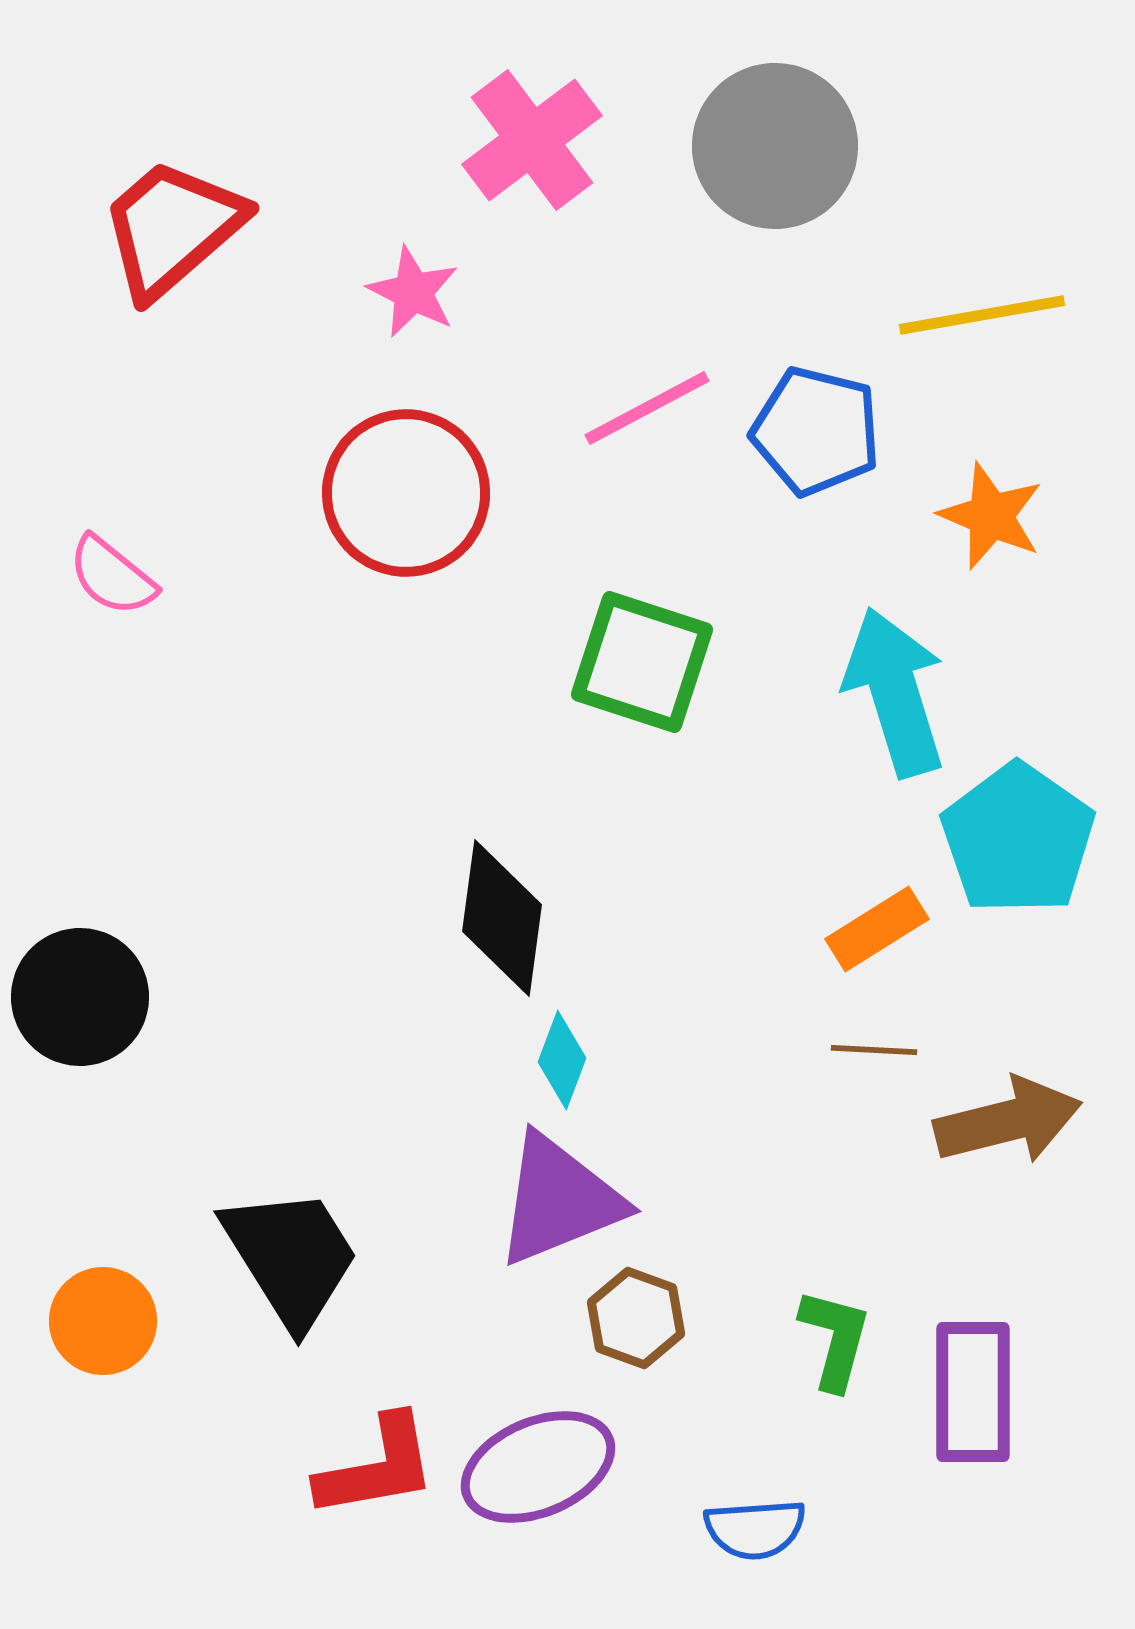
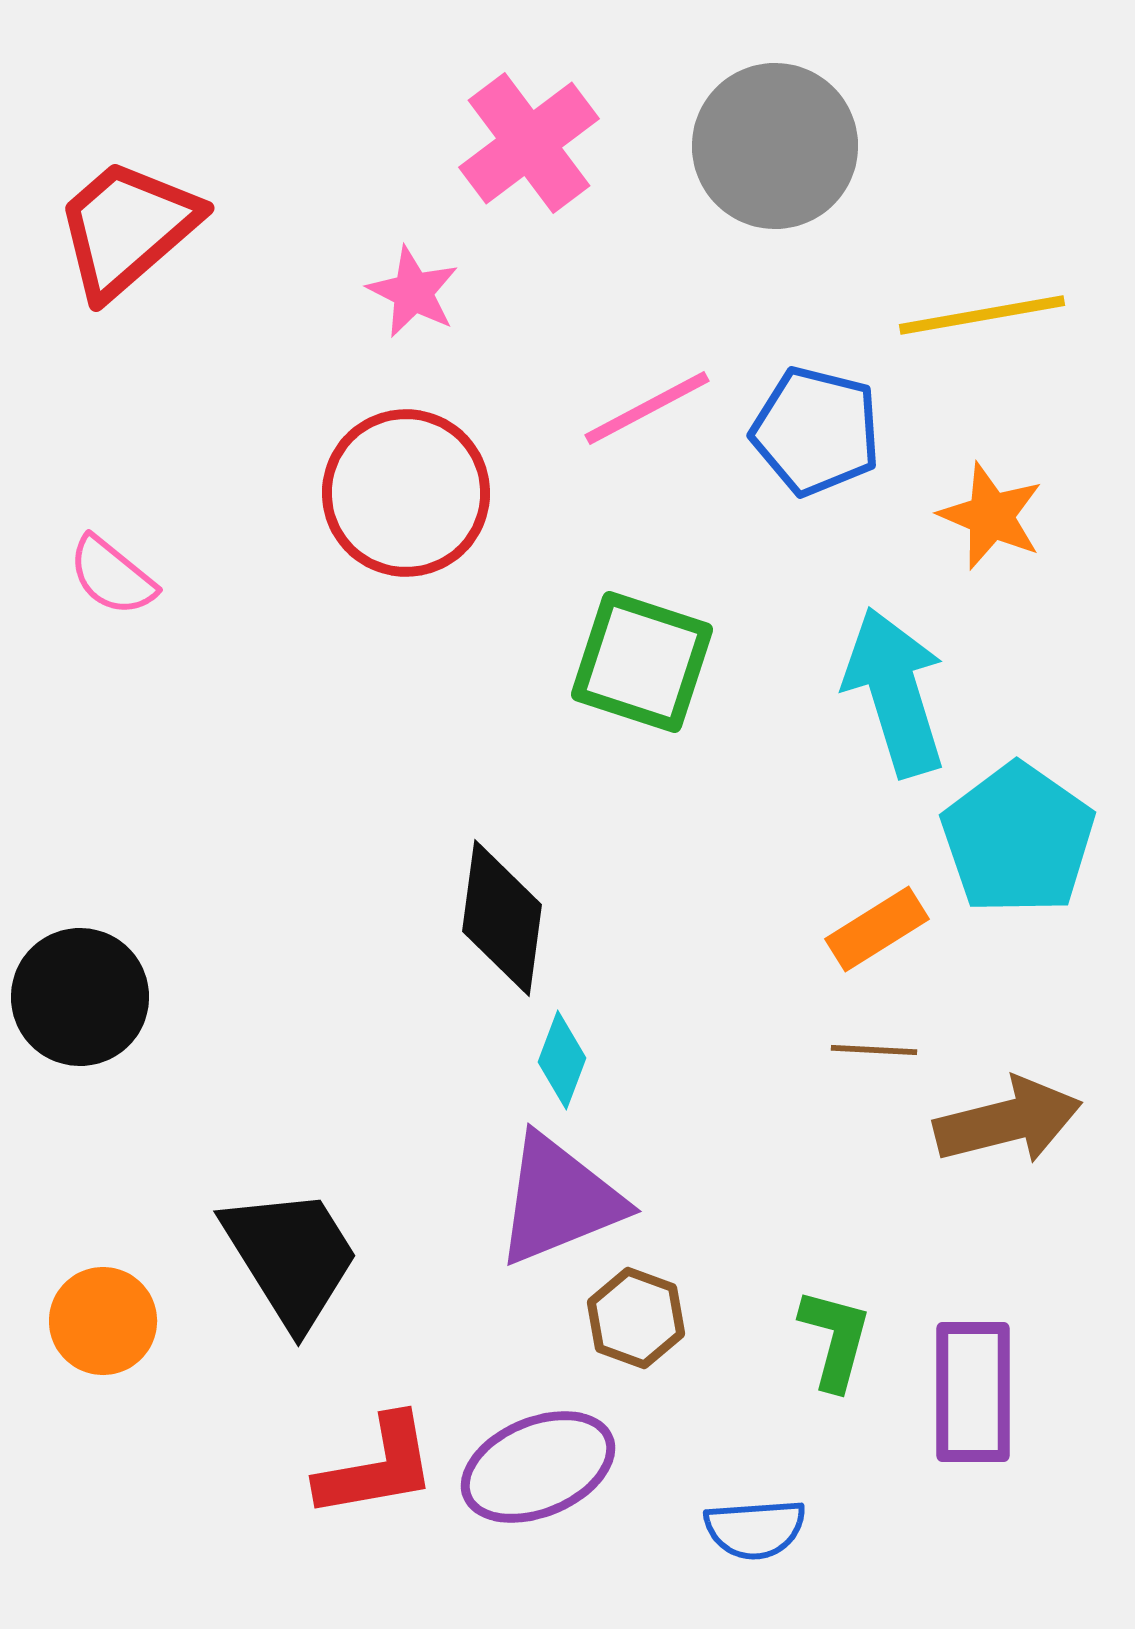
pink cross: moved 3 px left, 3 px down
red trapezoid: moved 45 px left
